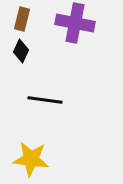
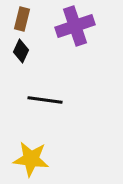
purple cross: moved 3 px down; rotated 30 degrees counterclockwise
